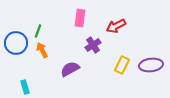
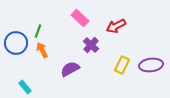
pink rectangle: rotated 54 degrees counterclockwise
purple cross: moved 2 px left; rotated 14 degrees counterclockwise
cyan rectangle: rotated 24 degrees counterclockwise
